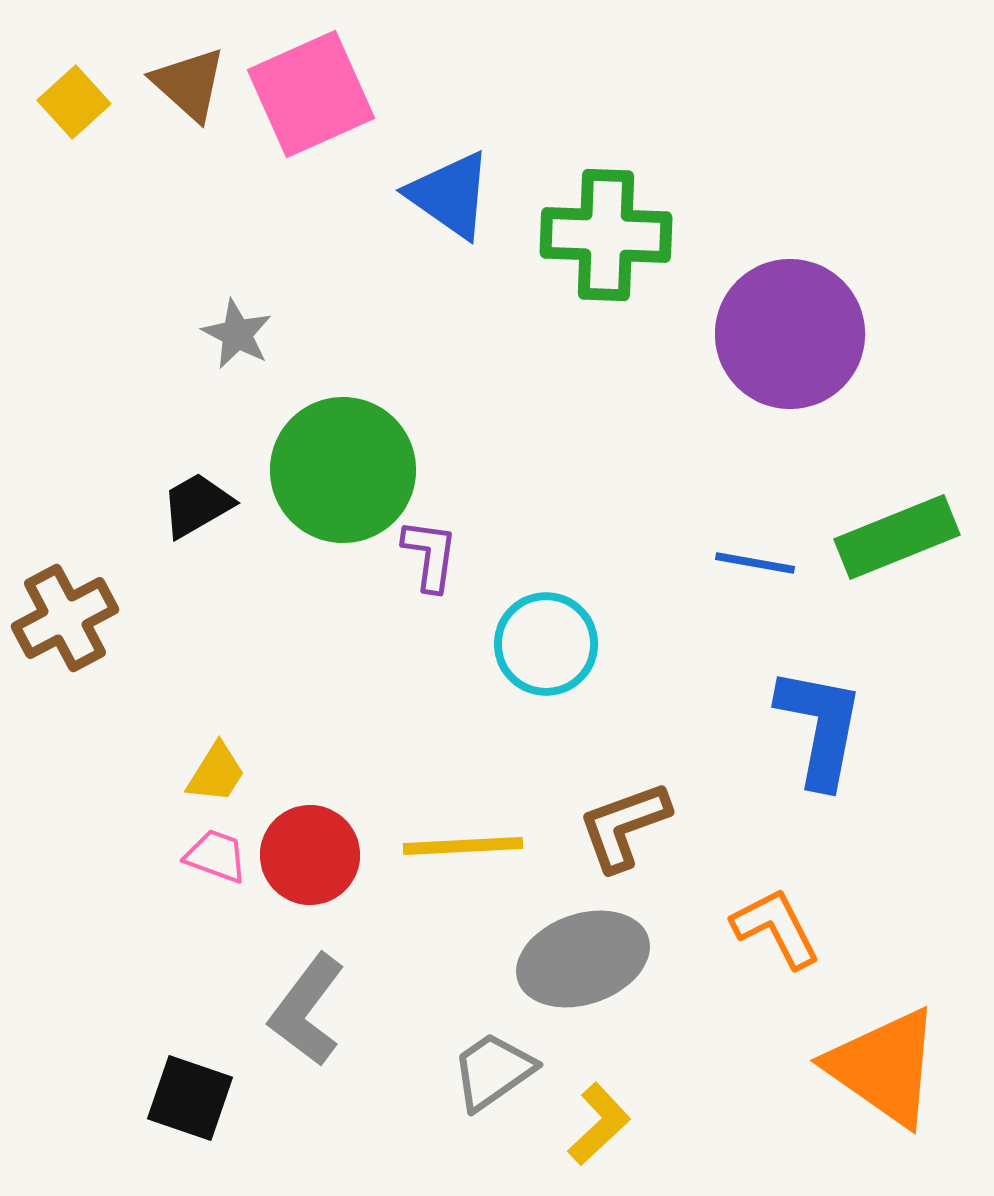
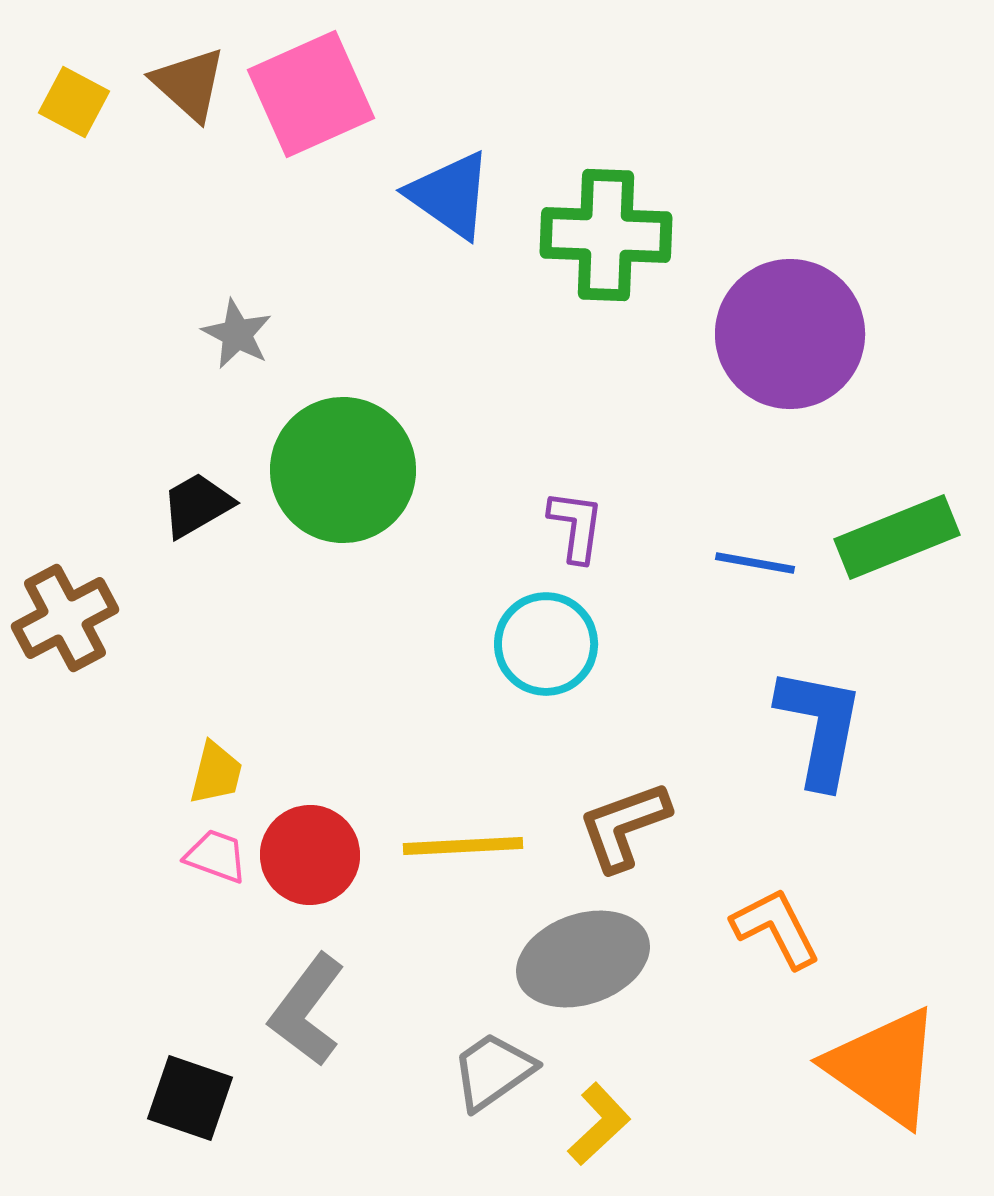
yellow square: rotated 20 degrees counterclockwise
purple L-shape: moved 146 px right, 29 px up
yellow trapezoid: rotated 18 degrees counterclockwise
